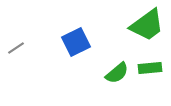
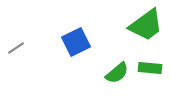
green trapezoid: moved 1 px left
green rectangle: rotated 10 degrees clockwise
